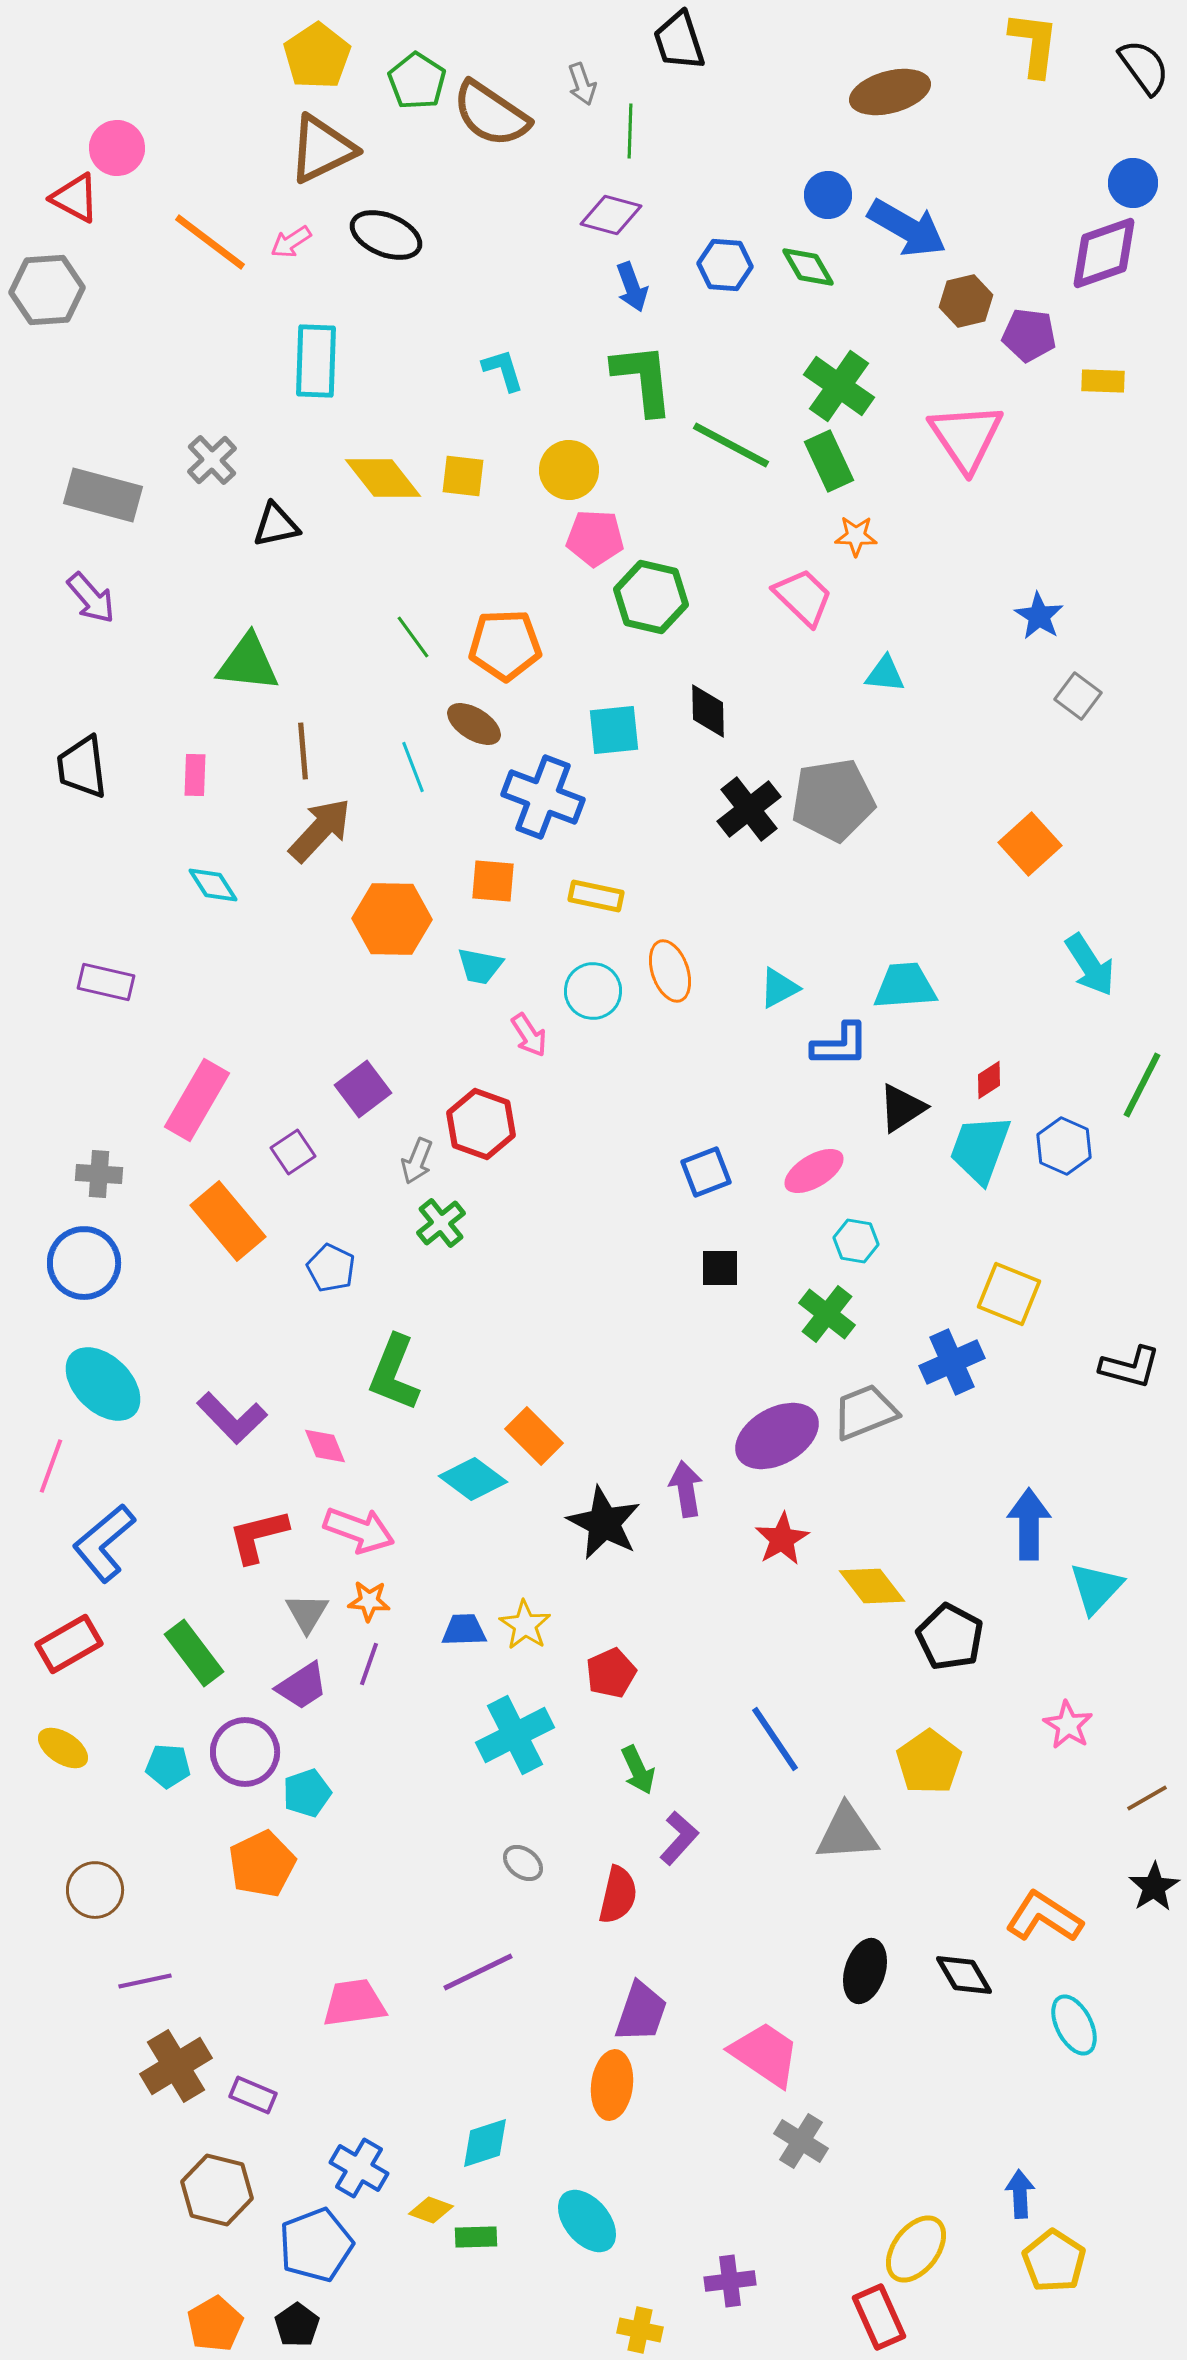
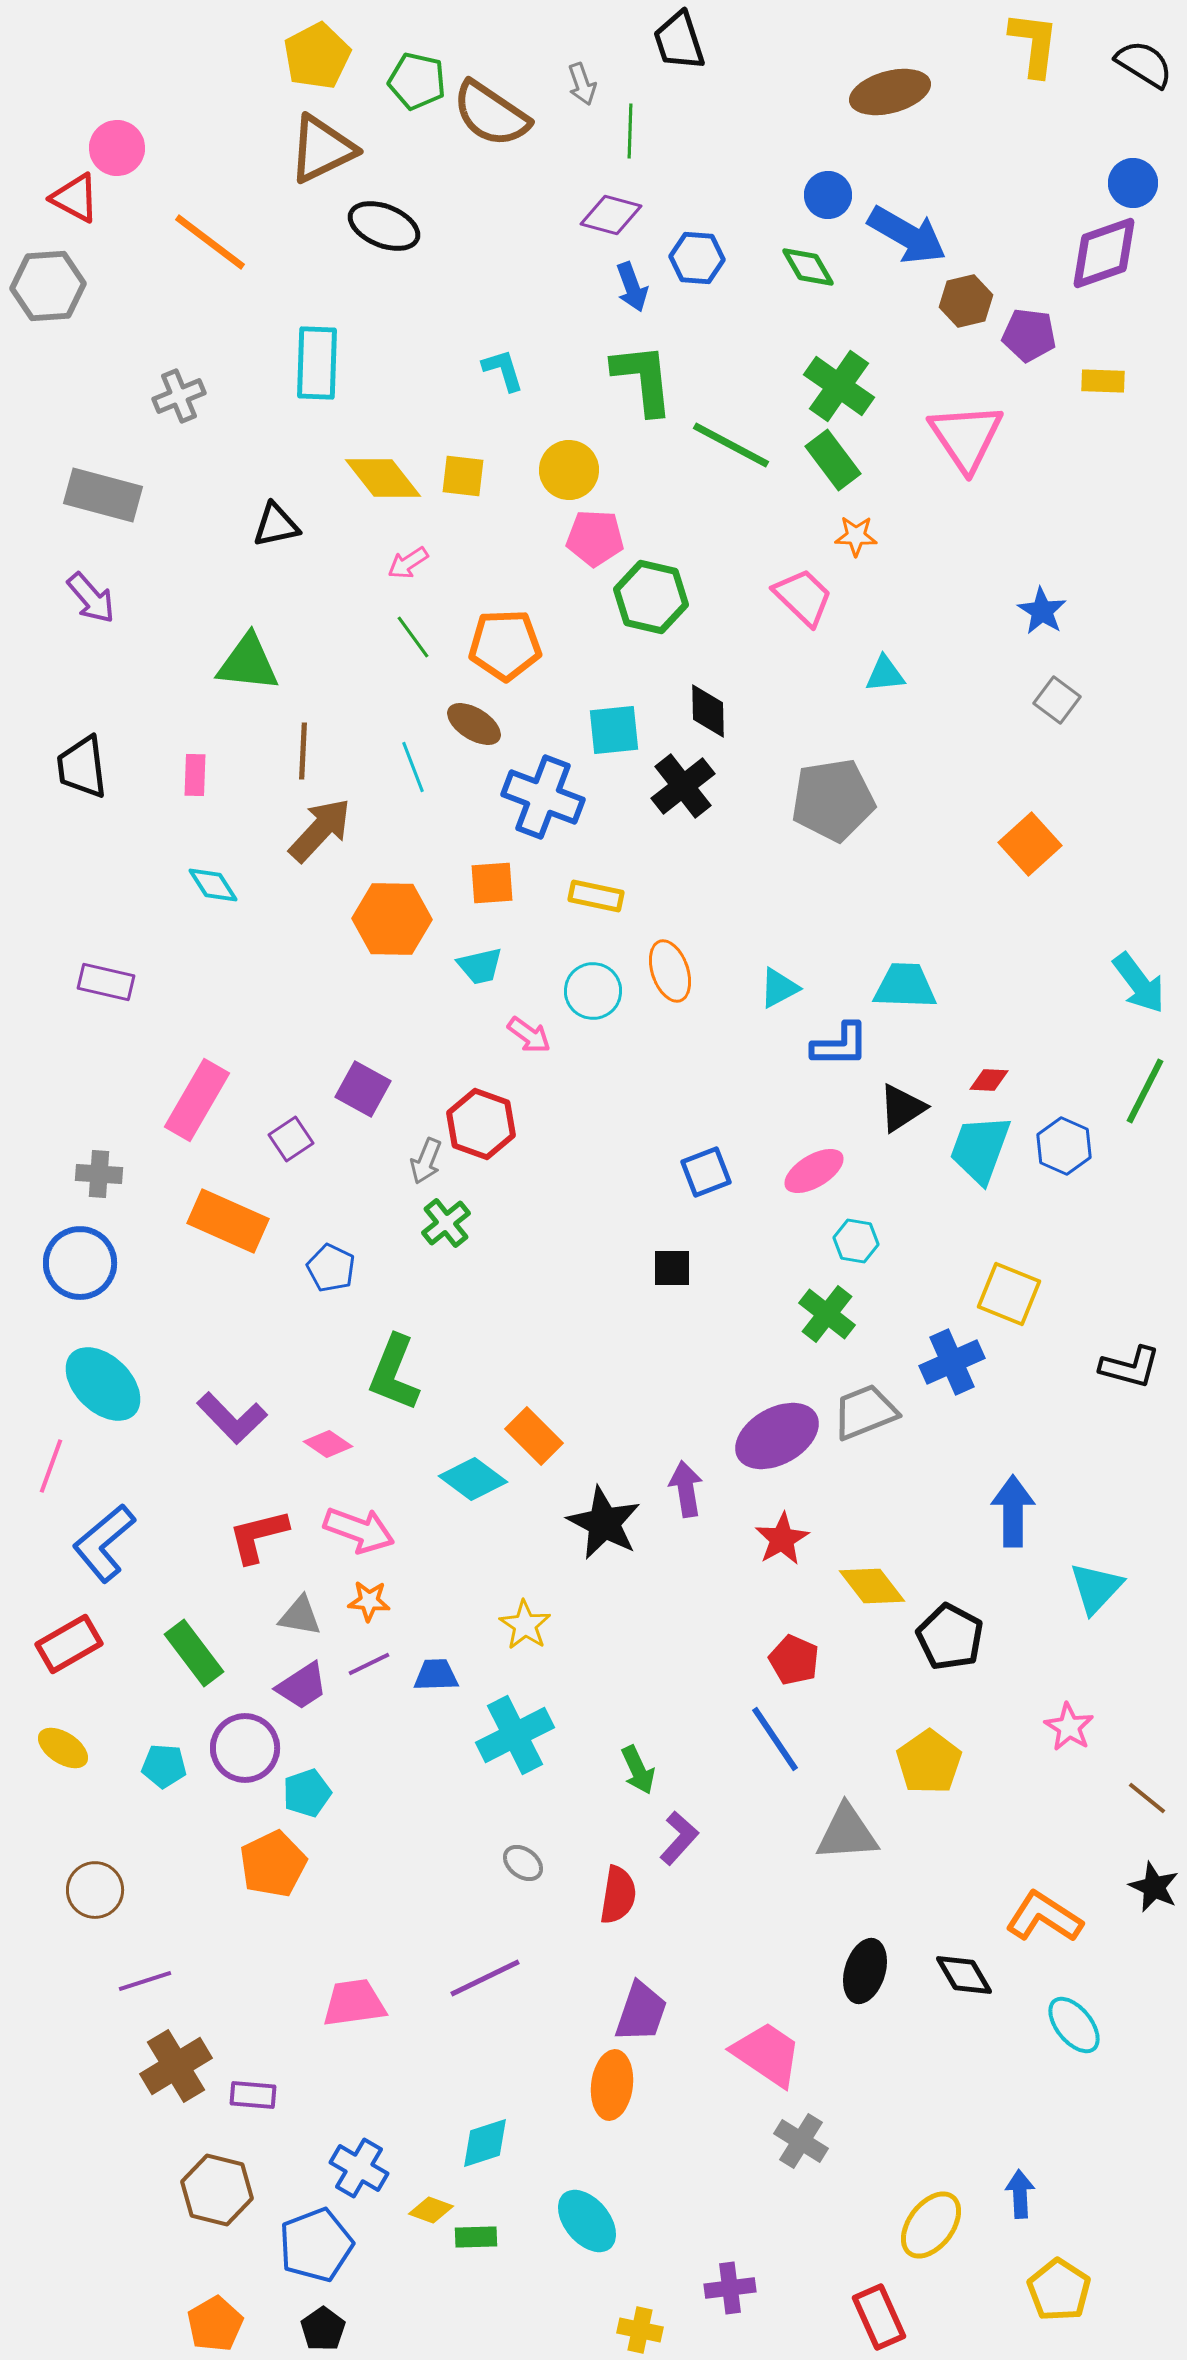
yellow pentagon at (317, 56): rotated 6 degrees clockwise
black semicircle at (1144, 67): moved 3 px up; rotated 22 degrees counterclockwise
green pentagon at (417, 81): rotated 20 degrees counterclockwise
blue arrow at (907, 228): moved 7 px down
black ellipse at (386, 235): moved 2 px left, 9 px up
pink arrow at (291, 242): moved 117 px right, 321 px down
blue hexagon at (725, 265): moved 28 px left, 7 px up
gray hexagon at (47, 290): moved 1 px right, 4 px up
cyan rectangle at (316, 361): moved 1 px right, 2 px down
gray cross at (212, 460): moved 33 px left, 64 px up; rotated 21 degrees clockwise
green rectangle at (829, 461): moved 4 px right, 1 px up; rotated 12 degrees counterclockwise
blue star at (1039, 616): moved 3 px right, 5 px up
cyan triangle at (885, 674): rotated 12 degrees counterclockwise
gray square at (1078, 696): moved 21 px left, 4 px down
brown line at (303, 751): rotated 8 degrees clockwise
black cross at (749, 809): moved 66 px left, 23 px up
orange square at (493, 881): moved 1 px left, 2 px down; rotated 9 degrees counterclockwise
cyan arrow at (1090, 965): moved 49 px right, 18 px down; rotated 4 degrees counterclockwise
cyan trapezoid at (480, 966): rotated 24 degrees counterclockwise
cyan trapezoid at (905, 986): rotated 6 degrees clockwise
pink arrow at (529, 1035): rotated 21 degrees counterclockwise
red diamond at (989, 1080): rotated 36 degrees clockwise
green line at (1142, 1085): moved 3 px right, 6 px down
purple square at (363, 1089): rotated 24 degrees counterclockwise
purple square at (293, 1152): moved 2 px left, 13 px up
gray arrow at (417, 1161): moved 9 px right
orange rectangle at (228, 1221): rotated 26 degrees counterclockwise
green cross at (441, 1223): moved 5 px right
blue circle at (84, 1263): moved 4 px left
black square at (720, 1268): moved 48 px left
pink diamond at (325, 1446): moved 3 px right, 2 px up; rotated 33 degrees counterclockwise
blue arrow at (1029, 1524): moved 16 px left, 13 px up
gray triangle at (307, 1613): moved 7 px left, 3 px down; rotated 51 degrees counterclockwise
blue trapezoid at (464, 1630): moved 28 px left, 45 px down
purple line at (369, 1664): rotated 45 degrees clockwise
red pentagon at (611, 1673): moved 183 px right, 13 px up; rotated 24 degrees counterclockwise
pink star at (1068, 1725): moved 1 px right, 2 px down
purple circle at (245, 1752): moved 4 px up
cyan pentagon at (168, 1766): moved 4 px left
brown line at (1147, 1798): rotated 69 degrees clockwise
orange pentagon at (262, 1864): moved 11 px right
black star at (1154, 1887): rotated 15 degrees counterclockwise
red semicircle at (618, 1895): rotated 4 degrees counterclockwise
purple line at (478, 1972): moved 7 px right, 6 px down
purple line at (145, 1981): rotated 6 degrees counterclockwise
cyan ellipse at (1074, 2025): rotated 12 degrees counterclockwise
pink trapezoid at (765, 2054): moved 2 px right
purple rectangle at (253, 2095): rotated 18 degrees counterclockwise
yellow ellipse at (916, 2249): moved 15 px right, 24 px up
yellow pentagon at (1054, 2261): moved 5 px right, 29 px down
purple cross at (730, 2281): moved 7 px down
black pentagon at (297, 2325): moved 26 px right, 4 px down
